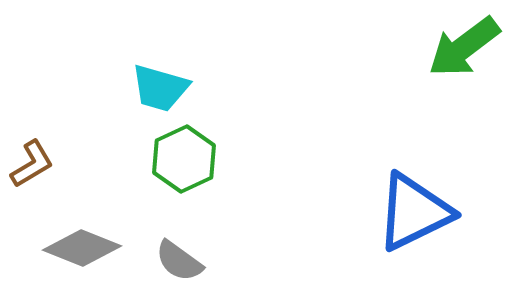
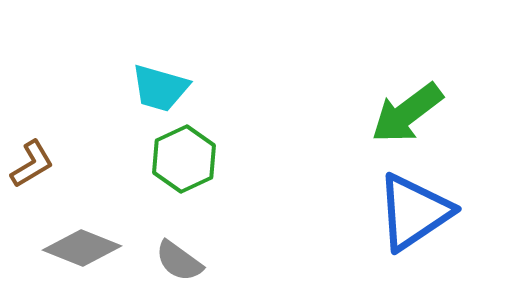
green arrow: moved 57 px left, 66 px down
blue triangle: rotated 8 degrees counterclockwise
